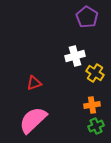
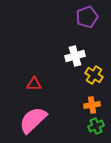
purple pentagon: rotated 20 degrees clockwise
yellow cross: moved 1 px left, 2 px down
red triangle: moved 1 px down; rotated 21 degrees clockwise
